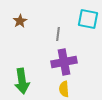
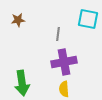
brown star: moved 2 px left, 1 px up; rotated 24 degrees clockwise
green arrow: moved 2 px down
